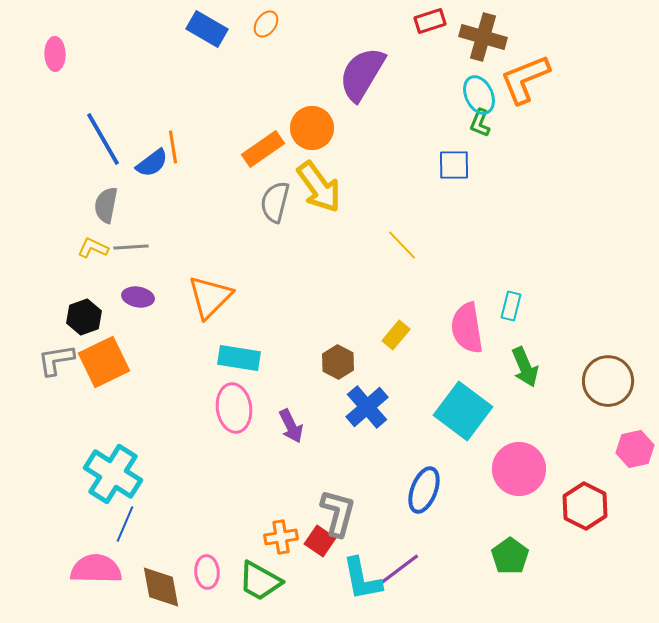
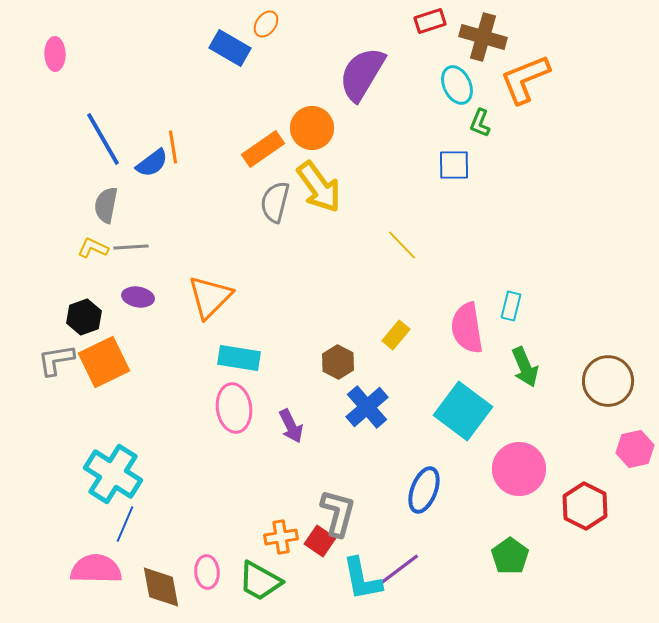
blue rectangle at (207, 29): moved 23 px right, 19 px down
cyan ellipse at (479, 95): moved 22 px left, 10 px up
